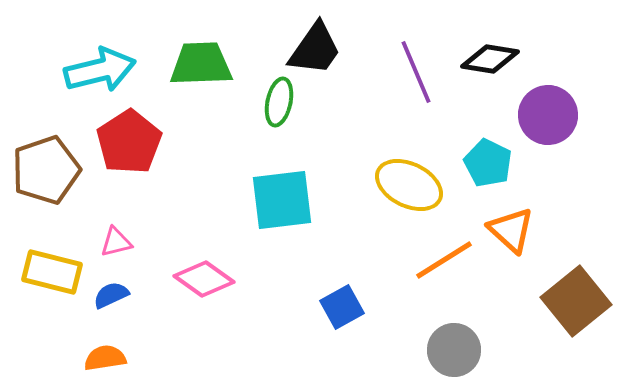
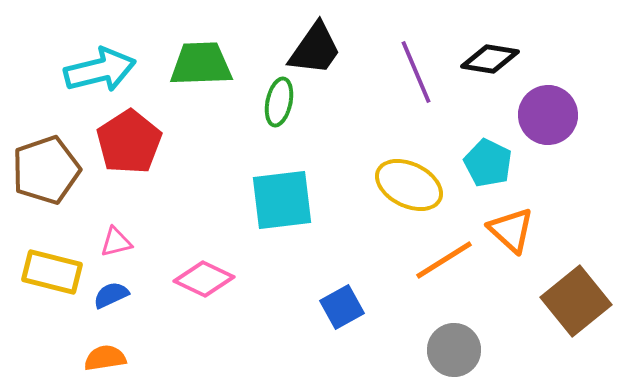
pink diamond: rotated 10 degrees counterclockwise
